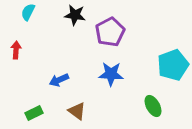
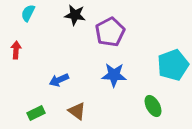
cyan semicircle: moved 1 px down
blue star: moved 3 px right, 1 px down
green rectangle: moved 2 px right
